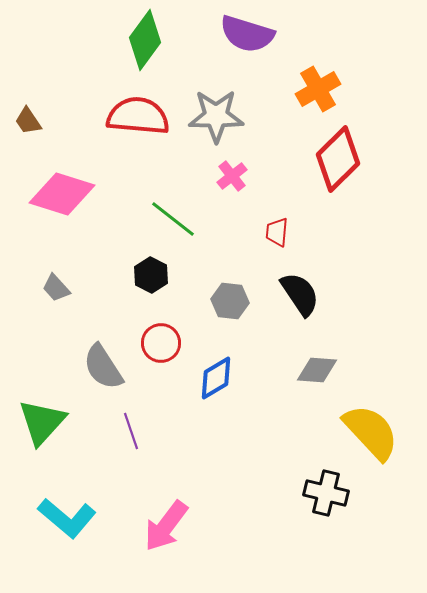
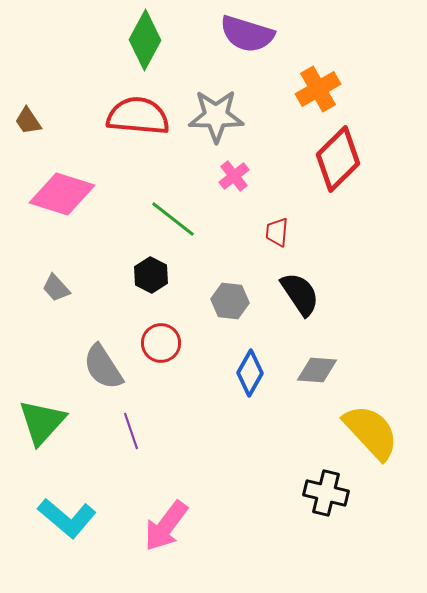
green diamond: rotated 8 degrees counterclockwise
pink cross: moved 2 px right
blue diamond: moved 34 px right, 5 px up; rotated 30 degrees counterclockwise
